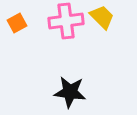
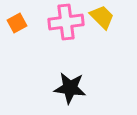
pink cross: moved 1 px down
black star: moved 4 px up
